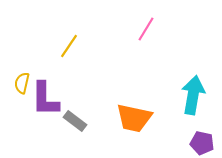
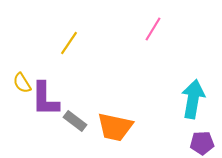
pink line: moved 7 px right
yellow line: moved 3 px up
yellow semicircle: rotated 45 degrees counterclockwise
cyan arrow: moved 4 px down
orange trapezoid: moved 19 px left, 9 px down
purple pentagon: rotated 15 degrees counterclockwise
